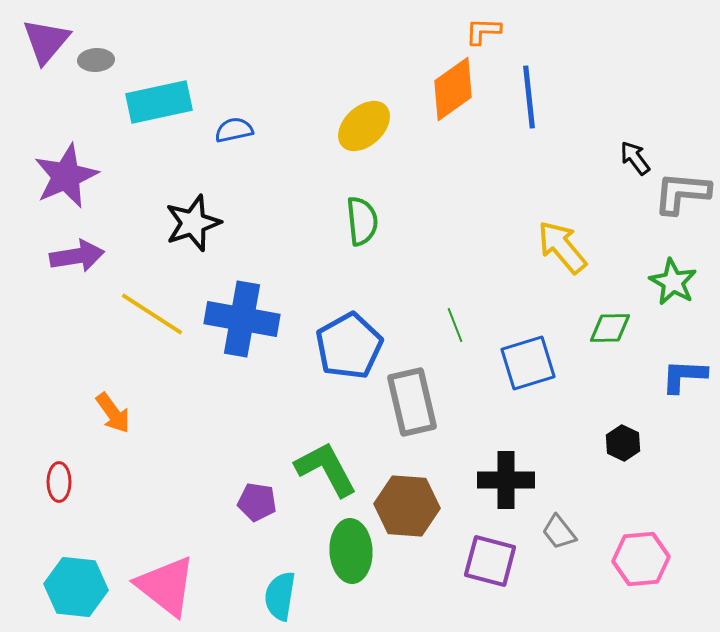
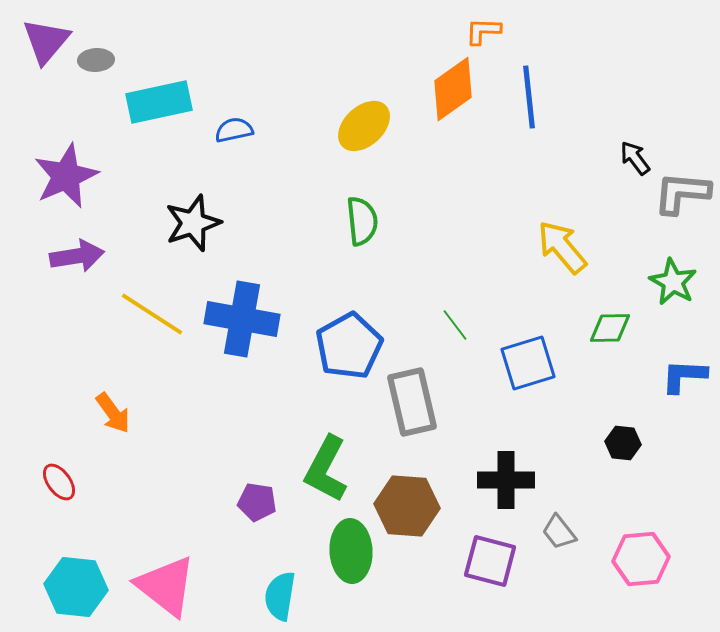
green line: rotated 16 degrees counterclockwise
black hexagon: rotated 20 degrees counterclockwise
green L-shape: rotated 124 degrees counterclockwise
red ellipse: rotated 36 degrees counterclockwise
